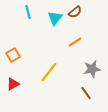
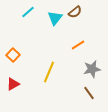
cyan line: rotated 64 degrees clockwise
orange line: moved 3 px right, 3 px down
orange square: rotated 16 degrees counterclockwise
yellow line: rotated 15 degrees counterclockwise
brown line: moved 3 px right
